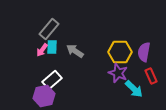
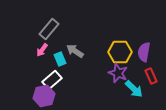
cyan rectangle: moved 8 px right, 12 px down; rotated 24 degrees counterclockwise
